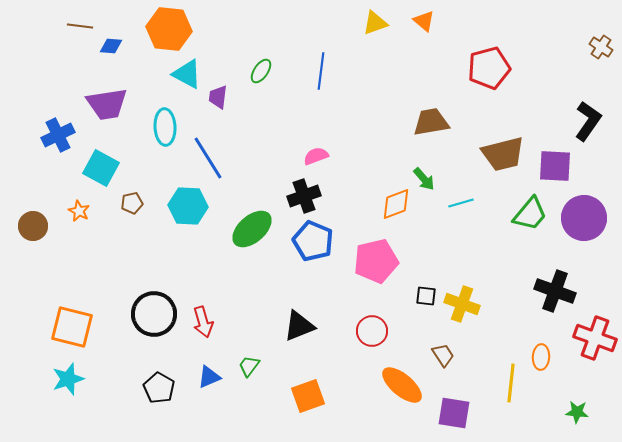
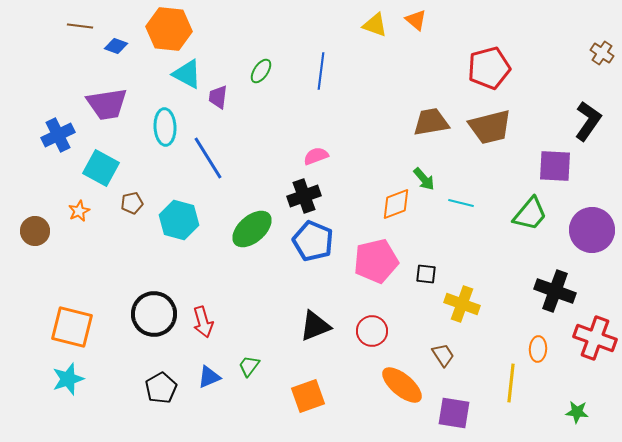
orange triangle at (424, 21): moved 8 px left, 1 px up
yellow triangle at (375, 23): moved 2 px down; rotated 40 degrees clockwise
blue diamond at (111, 46): moved 5 px right; rotated 15 degrees clockwise
brown cross at (601, 47): moved 1 px right, 6 px down
brown trapezoid at (503, 154): moved 13 px left, 27 px up
cyan line at (461, 203): rotated 30 degrees clockwise
cyan hexagon at (188, 206): moved 9 px left, 14 px down; rotated 12 degrees clockwise
orange star at (79, 211): rotated 20 degrees clockwise
purple circle at (584, 218): moved 8 px right, 12 px down
brown circle at (33, 226): moved 2 px right, 5 px down
black square at (426, 296): moved 22 px up
black triangle at (299, 326): moved 16 px right
orange ellipse at (541, 357): moved 3 px left, 8 px up
black pentagon at (159, 388): moved 2 px right; rotated 12 degrees clockwise
